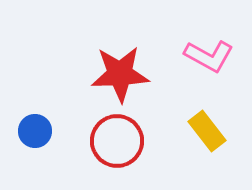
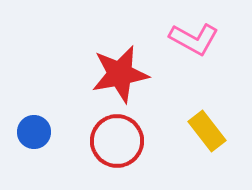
pink L-shape: moved 15 px left, 17 px up
red star: rotated 8 degrees counterclockwise
blue circle: moved 1 px left, 1 px down
